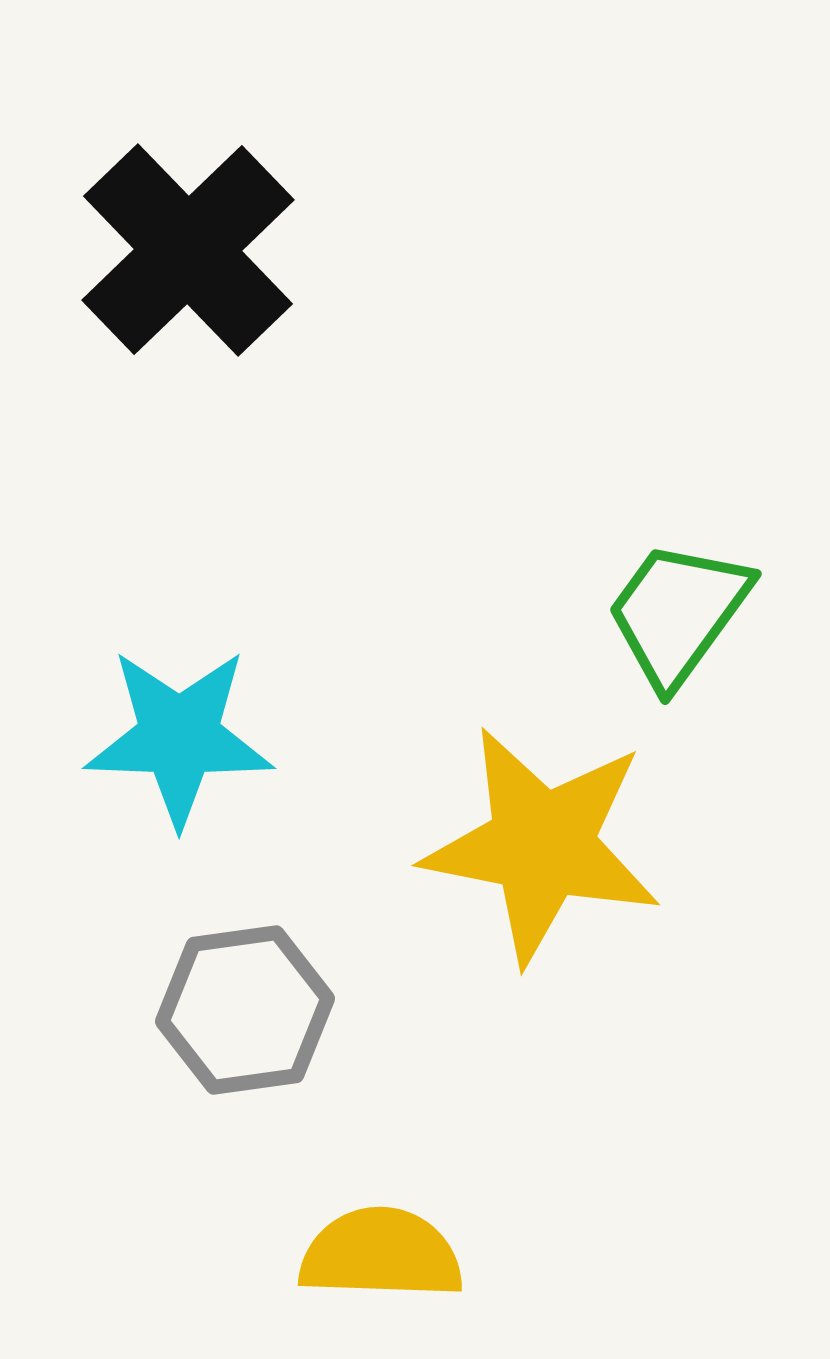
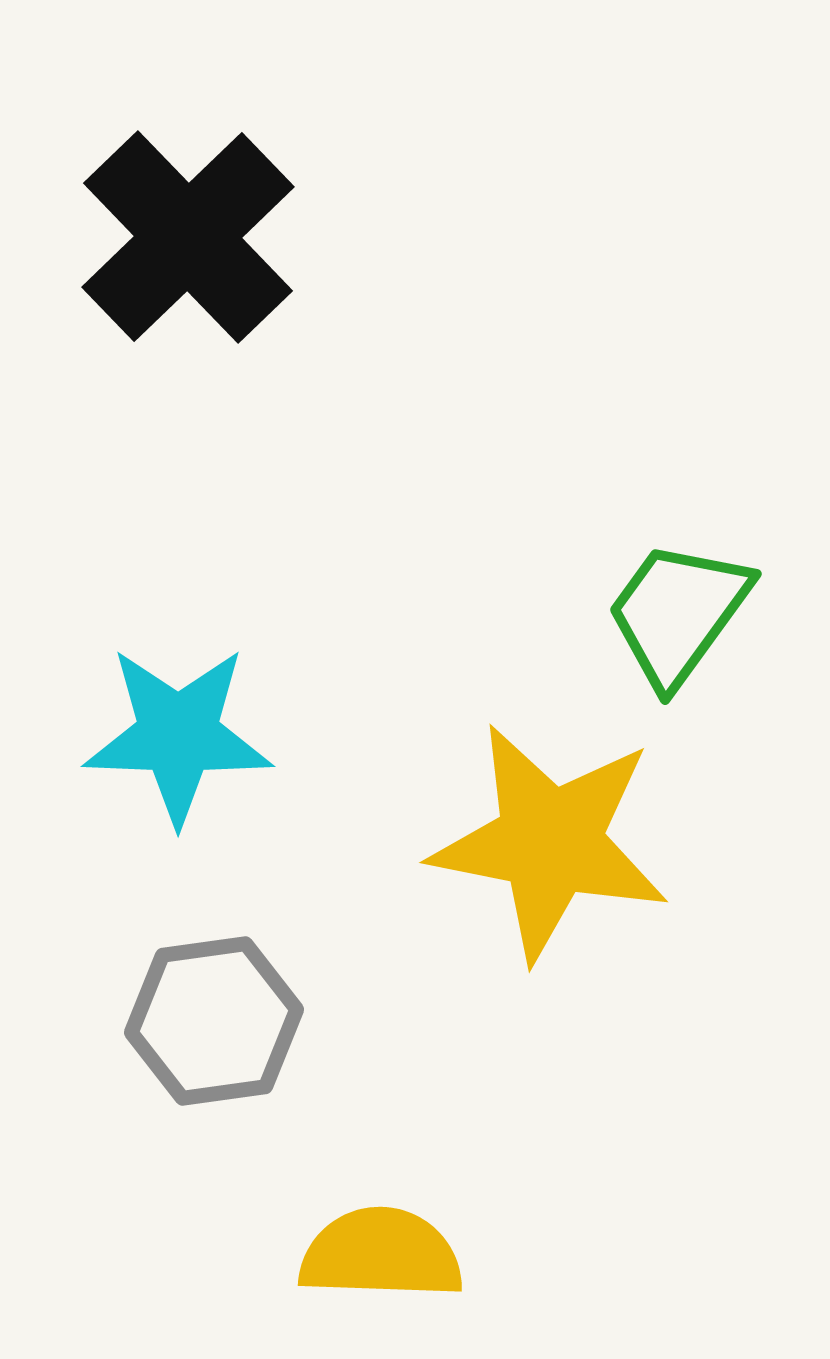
black cross: moved 13 px up
cyan star: moved 1 px left, 2 px up
yellow star: moved 8 px right, 3 px up
gray hexagon: moved 31 px left, 11 px down
